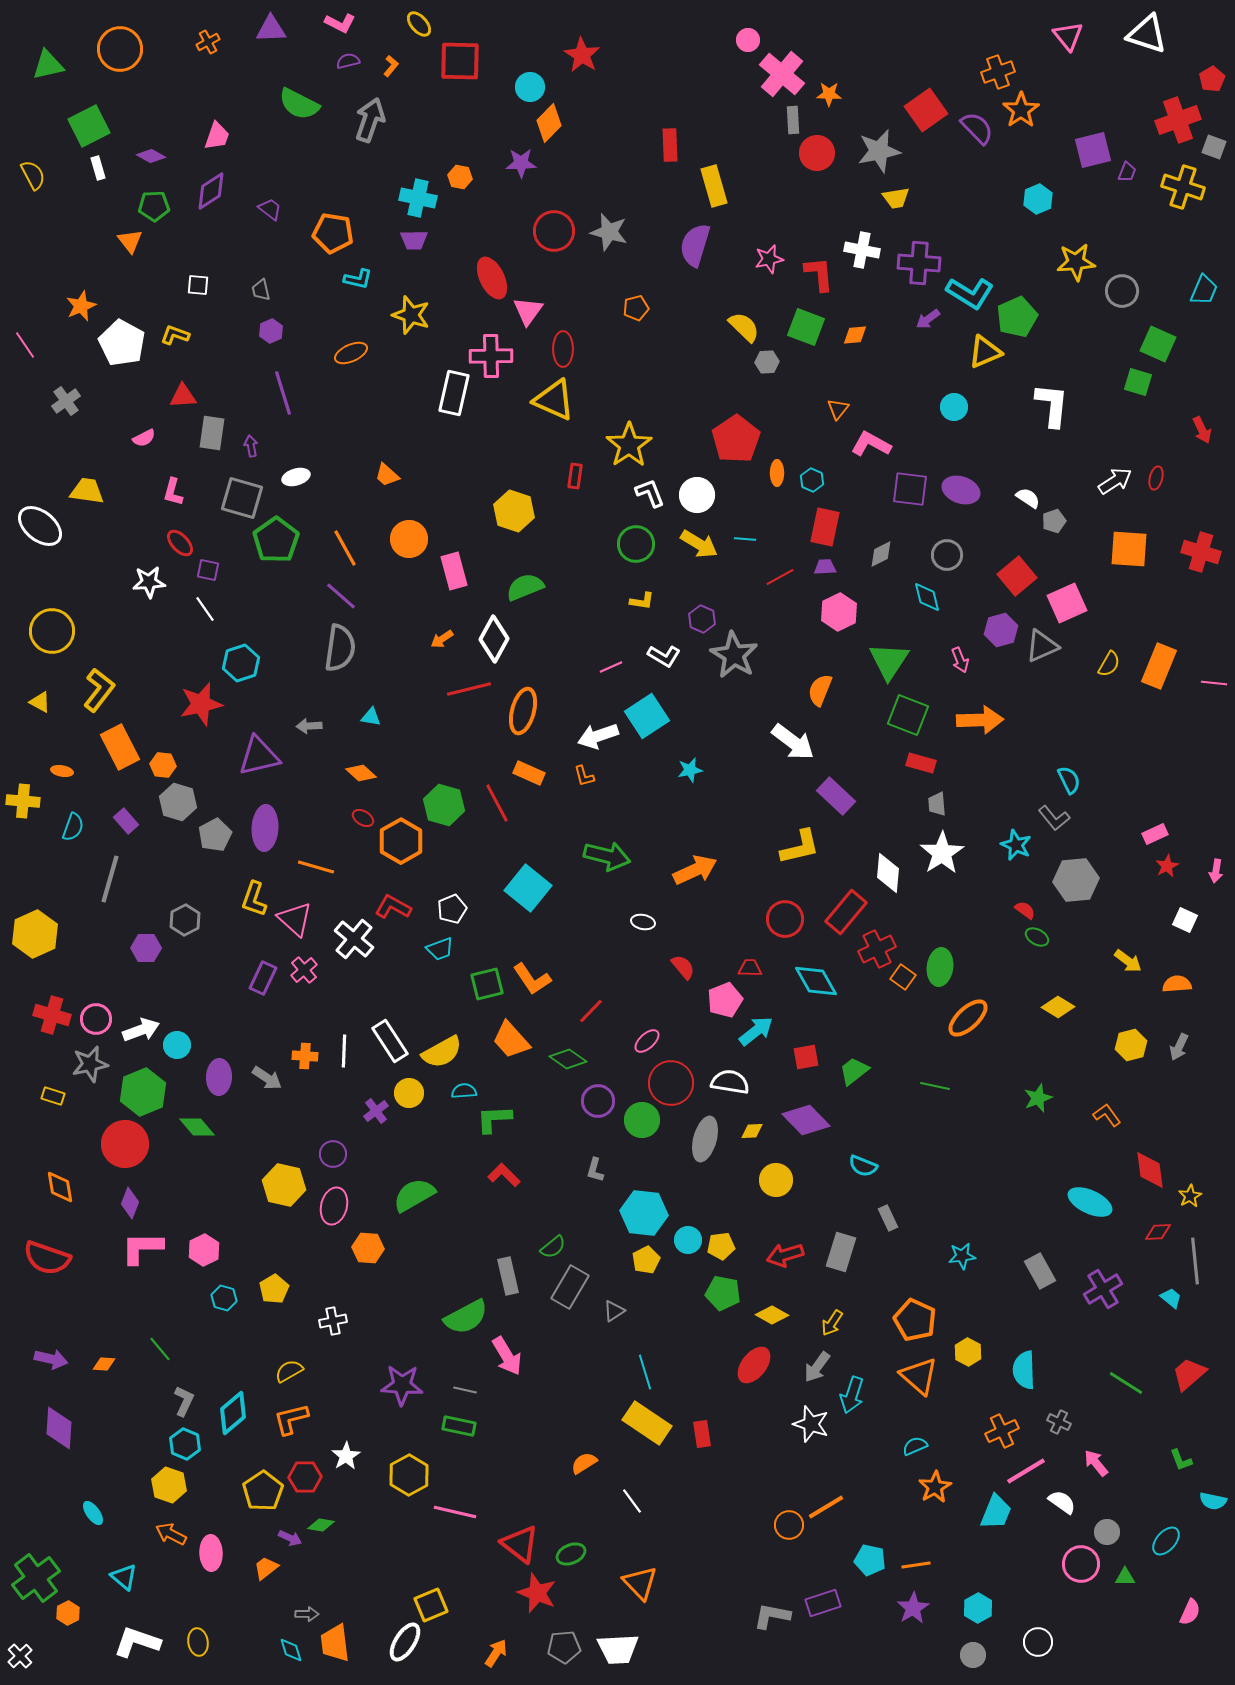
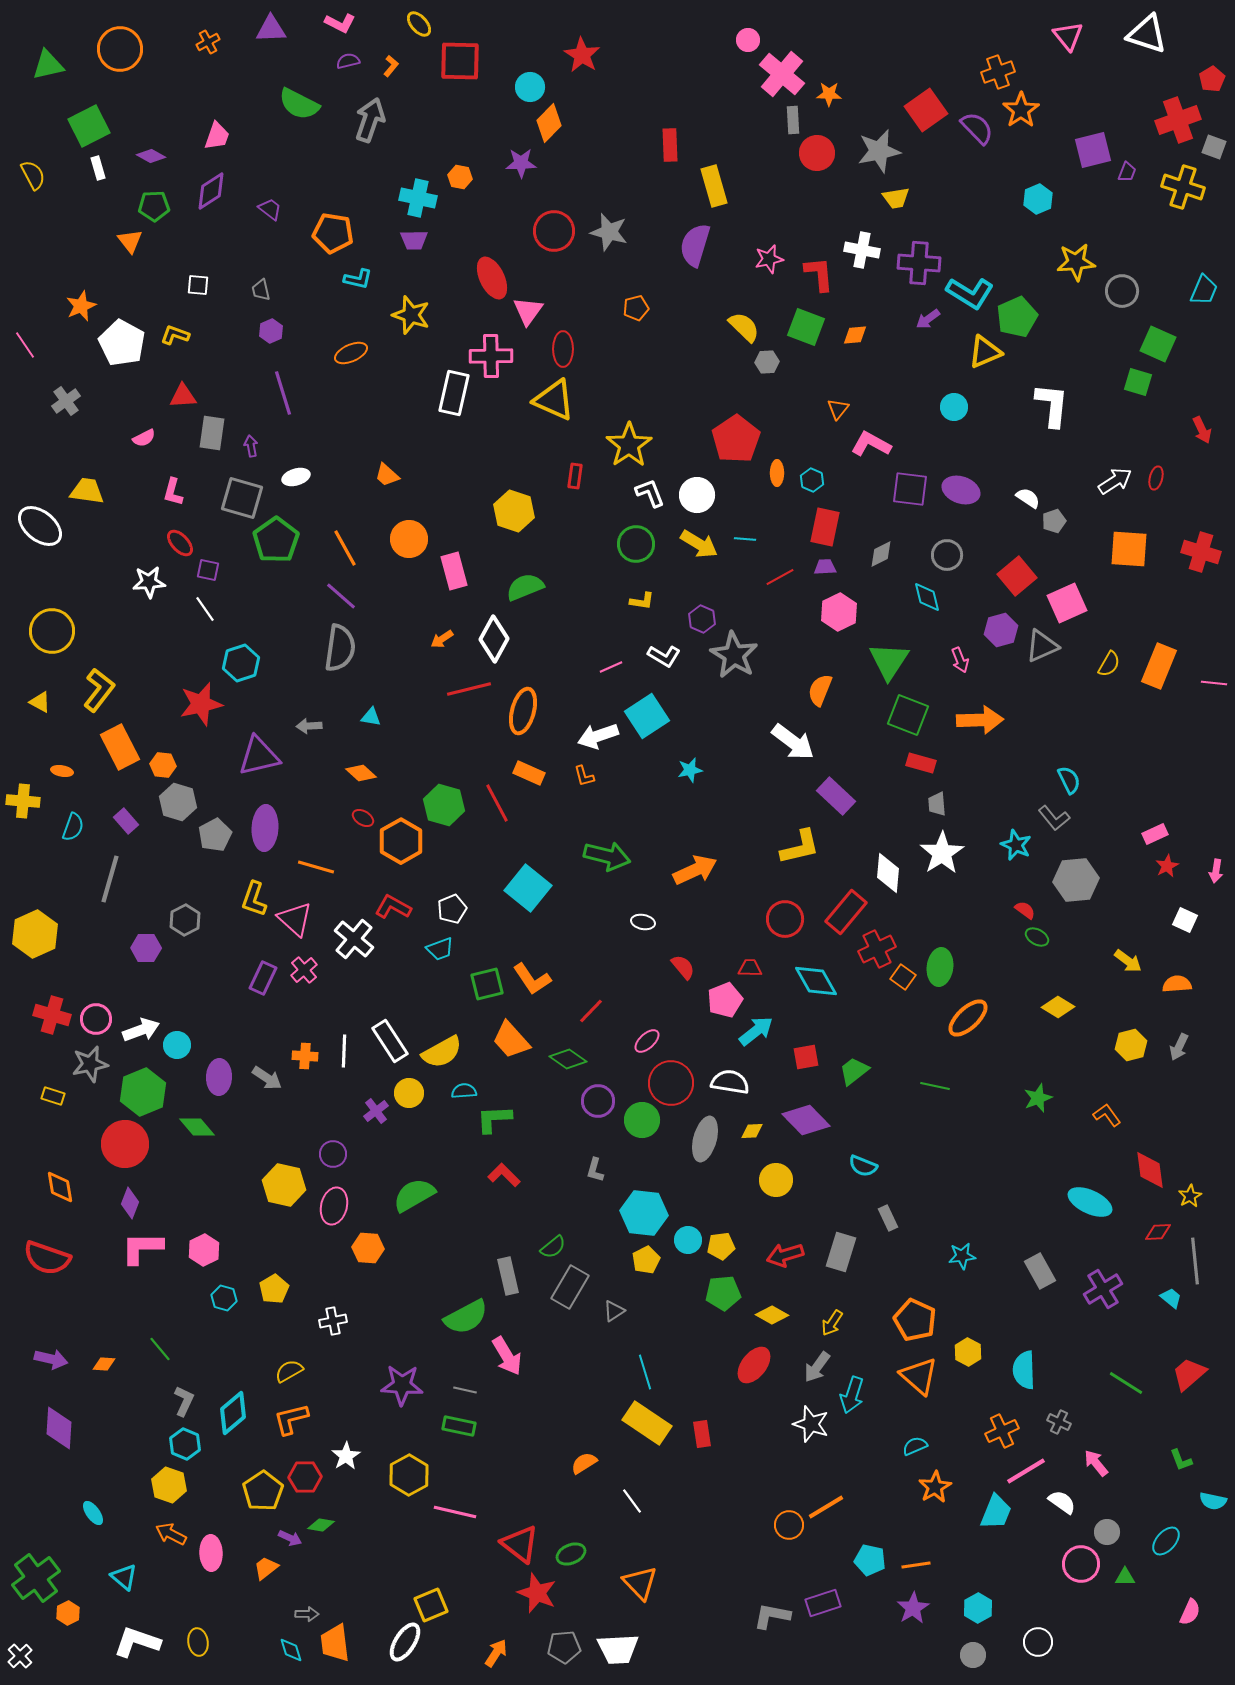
green pentagon at (723, 1293): rotated 16 degrees counterclockwise
